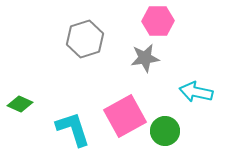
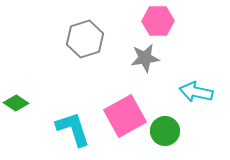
green diamond: moved 4 px left, 1 px up; rotated 10 degrees clockwise
